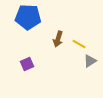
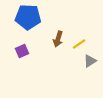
yellow line: rotated 64 degrees counterclockwise
purple square: moved 5 px left, 13 px up
